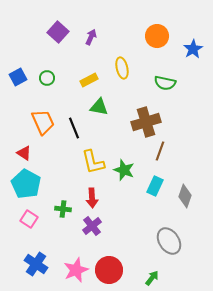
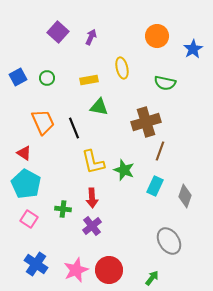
yellow rectangle: rotated 18 degrees clockwise
